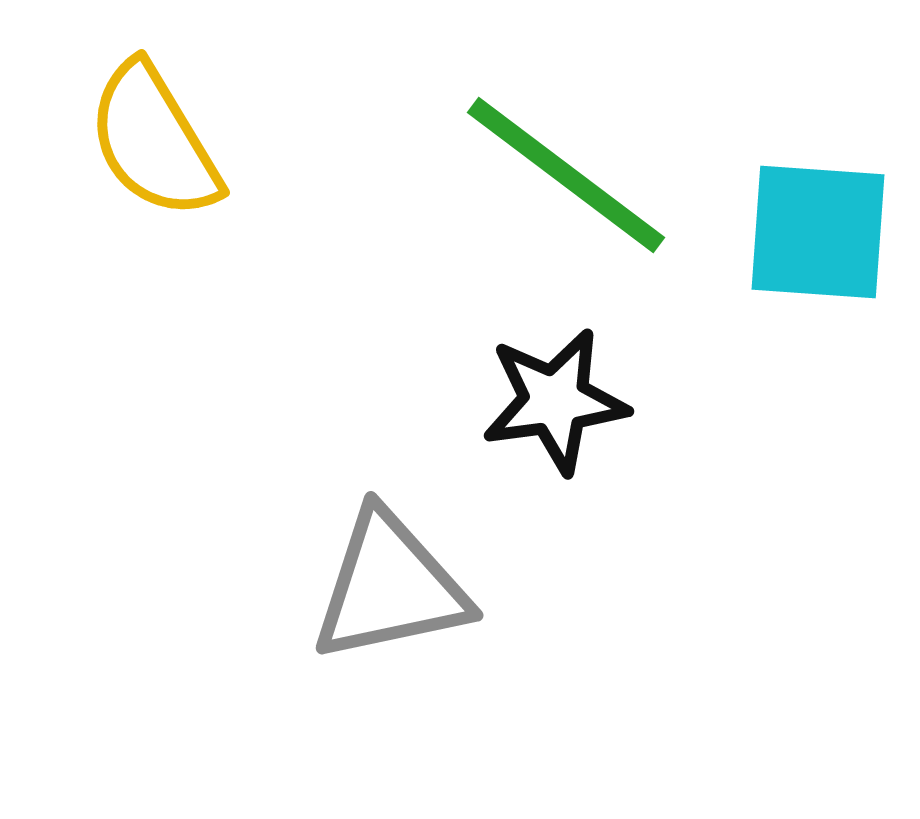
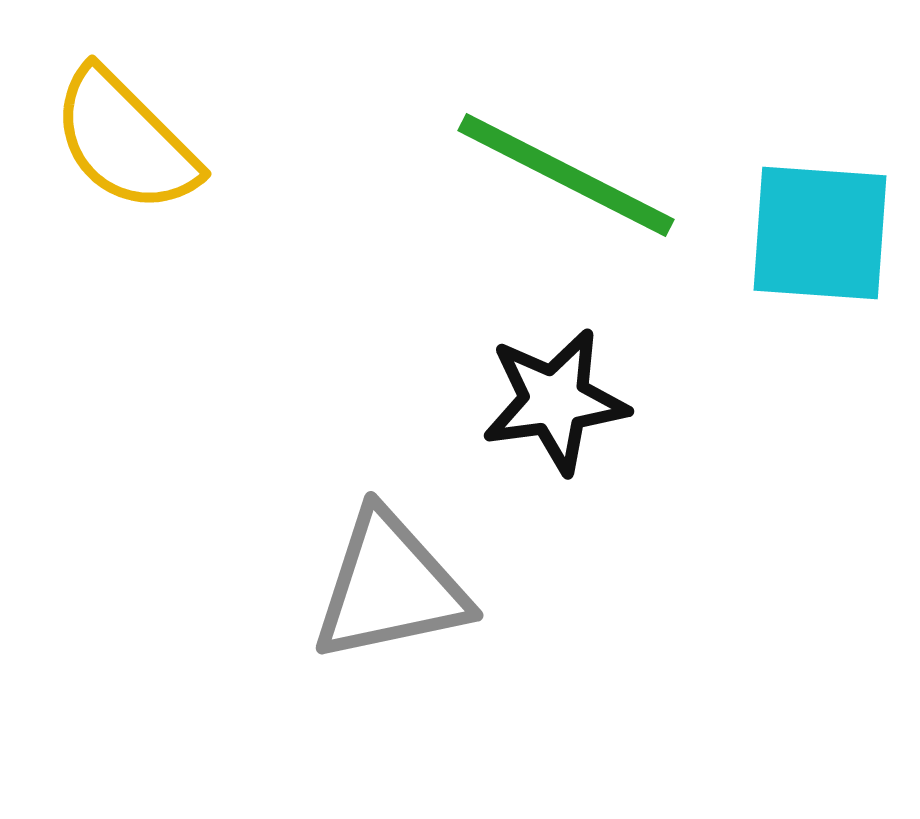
yellow semicircle: moved 29 px left; rotated 14 degrees counterclockwise
green line: rotated 10 degrees counterclockwise
cyan square: moved 2 px right, 1 px down
